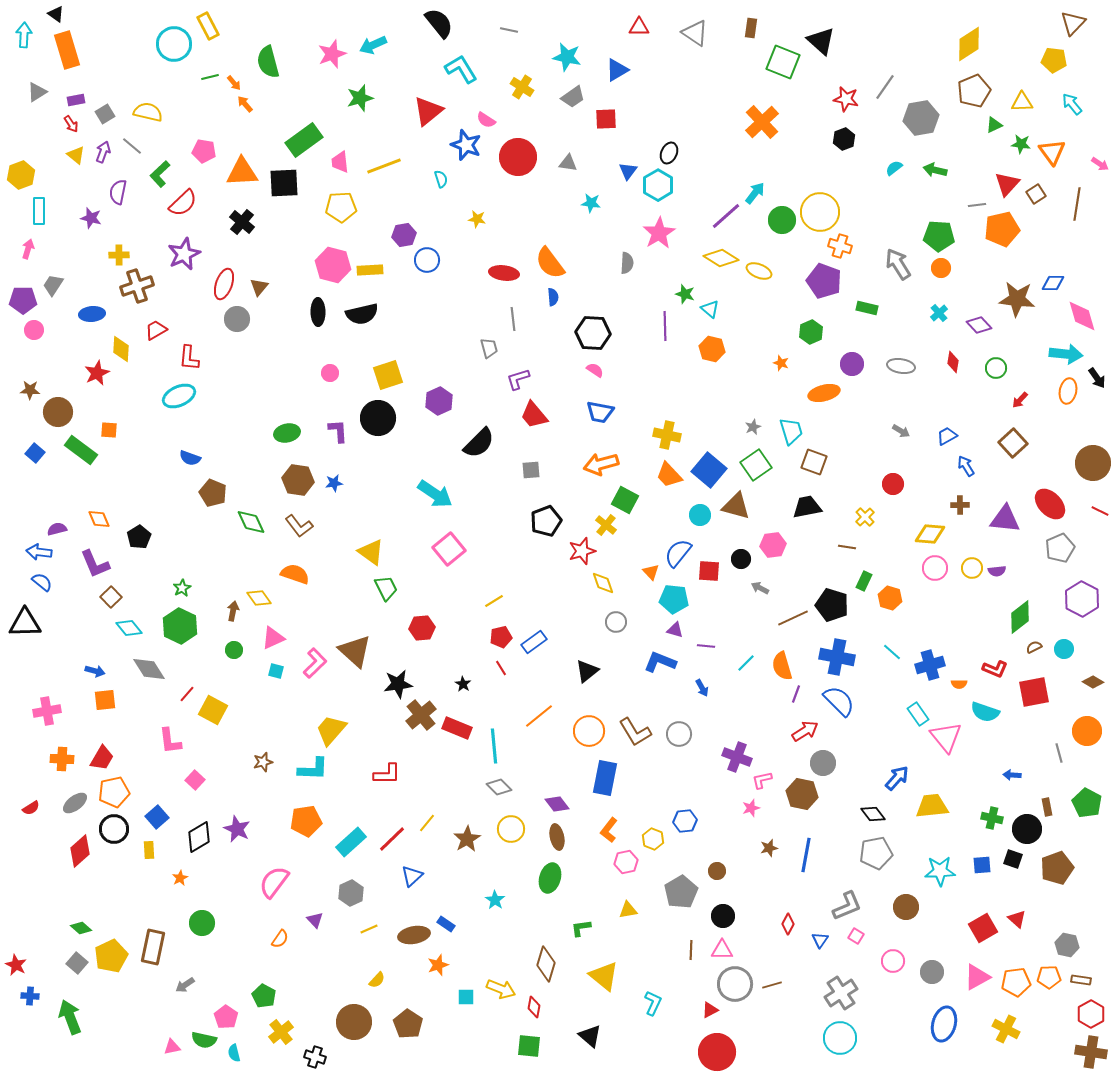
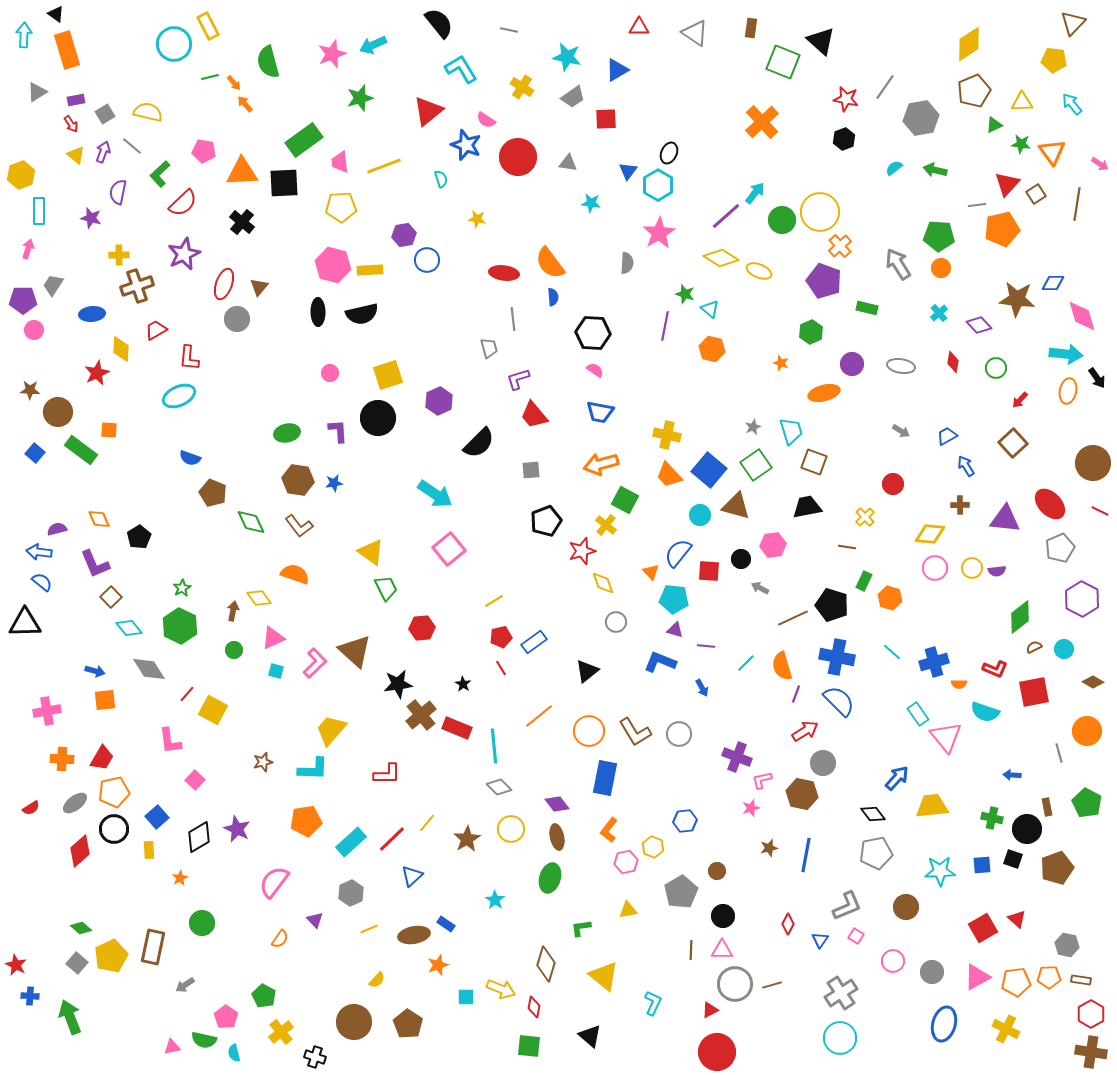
orange cross at (840, 246): rotated 30 degrees clockwise
purple line at (665, 326): rotated 12 degrees clockwise
blue cross at (930, 665): moved 4 px right, 3 px up
yellow hexagon at (653, 839): moved 8 px down
